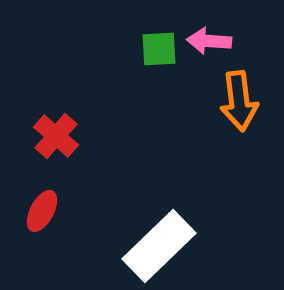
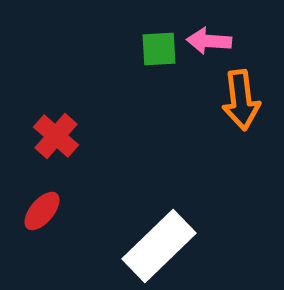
orange arrow: moved 2 px right, 1 px up
red ellipse: rotated 12 degrees clockwise
